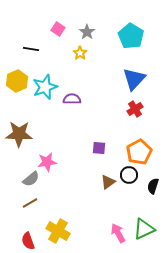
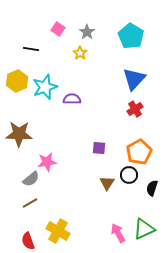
brown triangle: moved 1 px left, 1 px down; rotated 21 degrees counterclockwise
black semicircle: moved 1 px left, 2 px down
